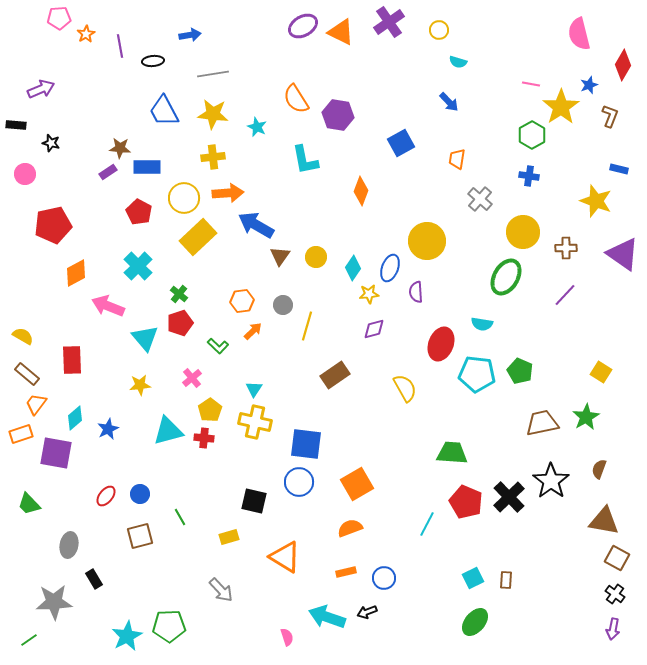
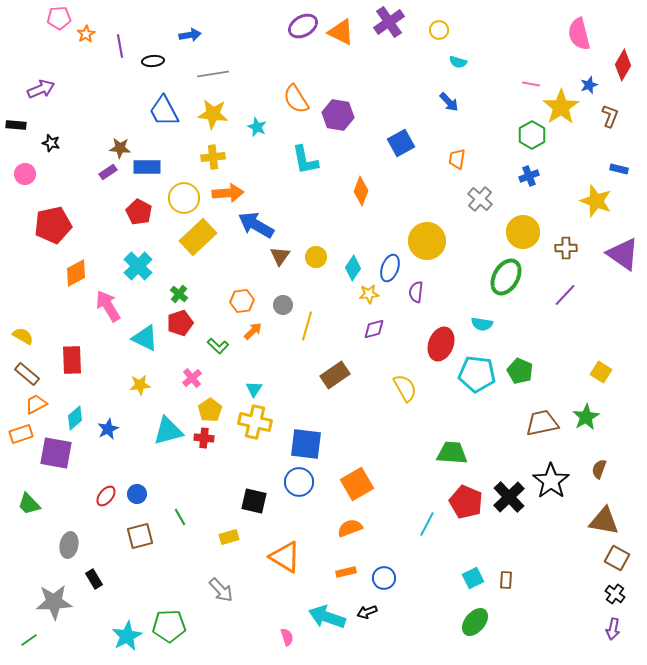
blue cross at (529, 176): rotated 30 degrees counterclockwise
purple semicircle at (416, 292): rotated 10 degrees clockwise
pink arrow at (108, 306): rotated 36 degrees clockwise
cyan triangle at (145, 338): rotated 24 degrees counterclockwise
orange trapezoid at (36, 404): rotated 25 degrees clockwise
blue circle at (140, 494): moved 3 px left
